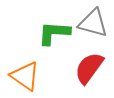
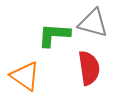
green L-shape: moved 2 px down
red semicircle: rotated 136 degrees clockwise
